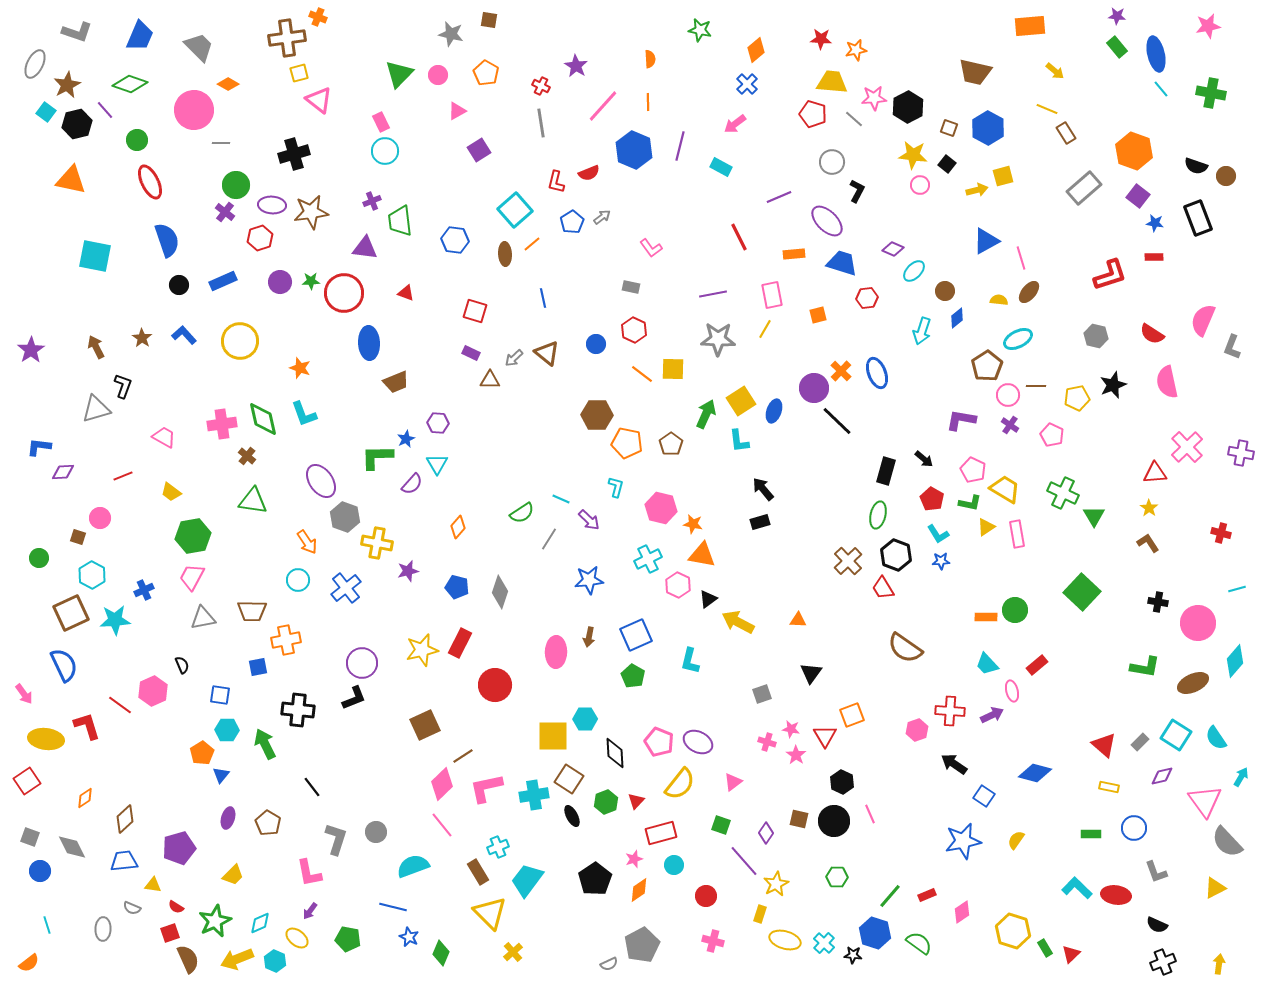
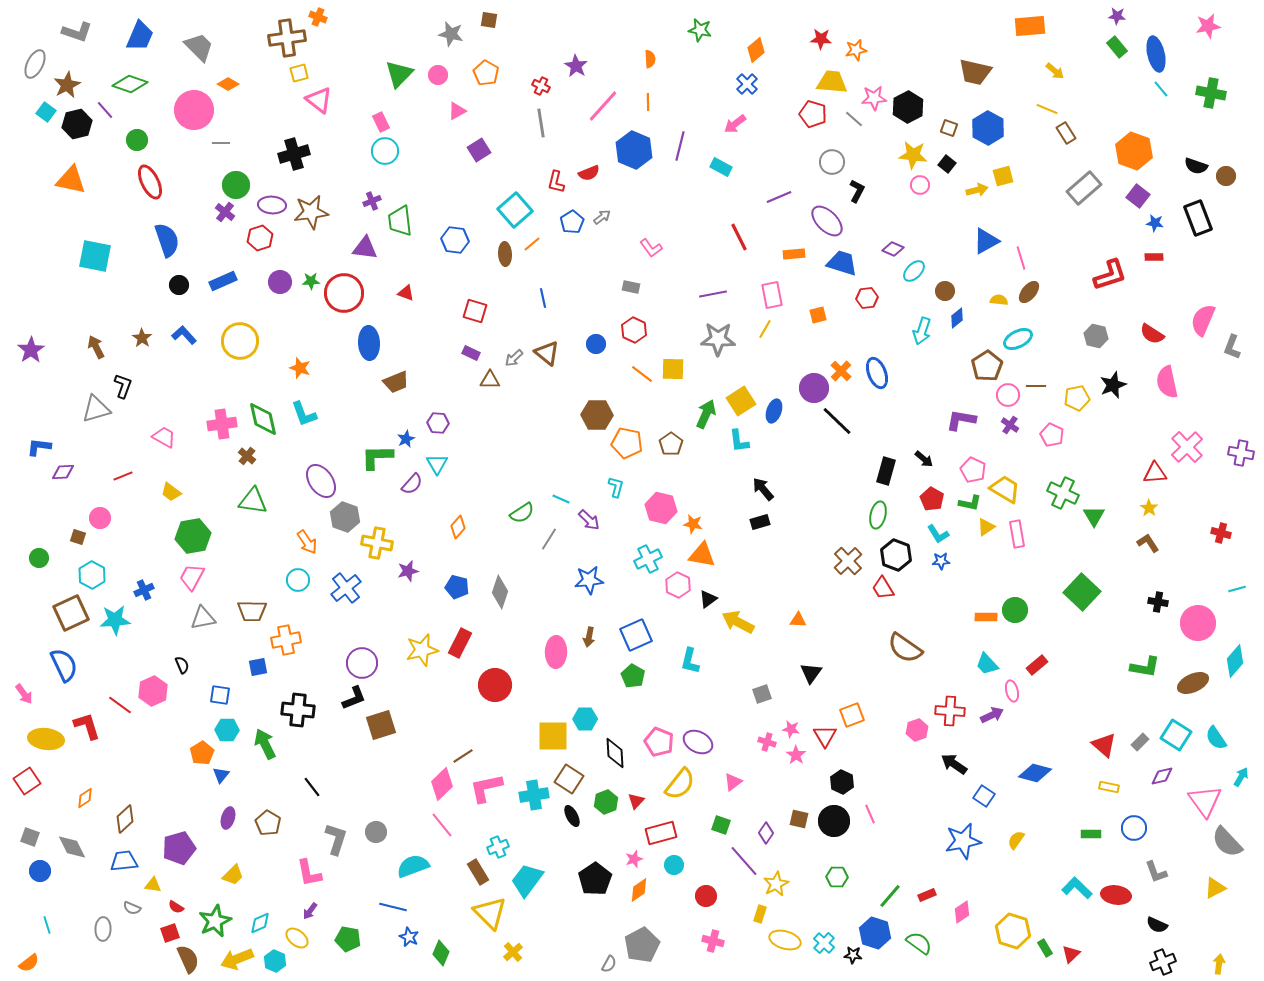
brown square at (425, 725): moved 44 px left; rotated 8 degrees clockwise
gray semicircle at (609, 964): rotated 36 degrees counterclockwise
